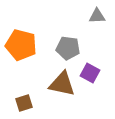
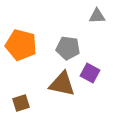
brown square: moved 3 px left
